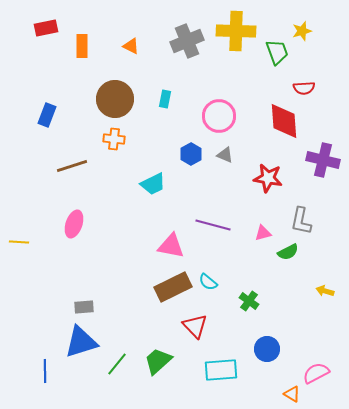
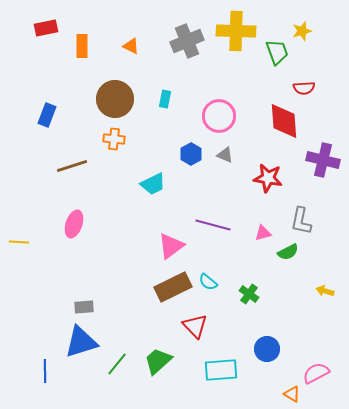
pink triangle at (171, 246): rotated 48 degrees counterclockwise
green cross at (249, 301): moved 7 px up
